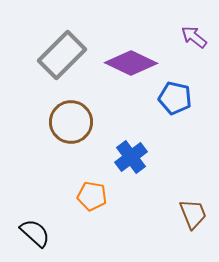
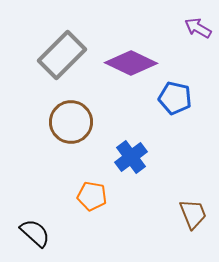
purple arrow: moved 4 px right, 9 px up; rotated 8 degrees counterclockwise
